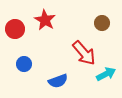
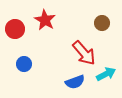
blue semicircle: moved 17 px right, 1 px down
